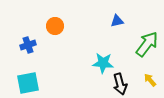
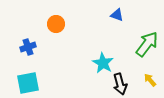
blue triangle: moved 6 px up; rotated 32 degrees clockwise
orange circle: moved 1 px right, 2 px up
blue cross: moved 2 px down
cyan star: rotated 25 degrees clockwise
